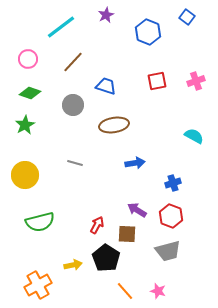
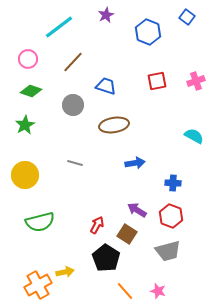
cyan line: moved 2 px left
green diamond: moved 1 px right, 2 px up
blue cross: rotated 21 degrees clockwise
brown square: rotated 30 degrees clockwise
yellow arrow: moved 8 px left, 7 px down
